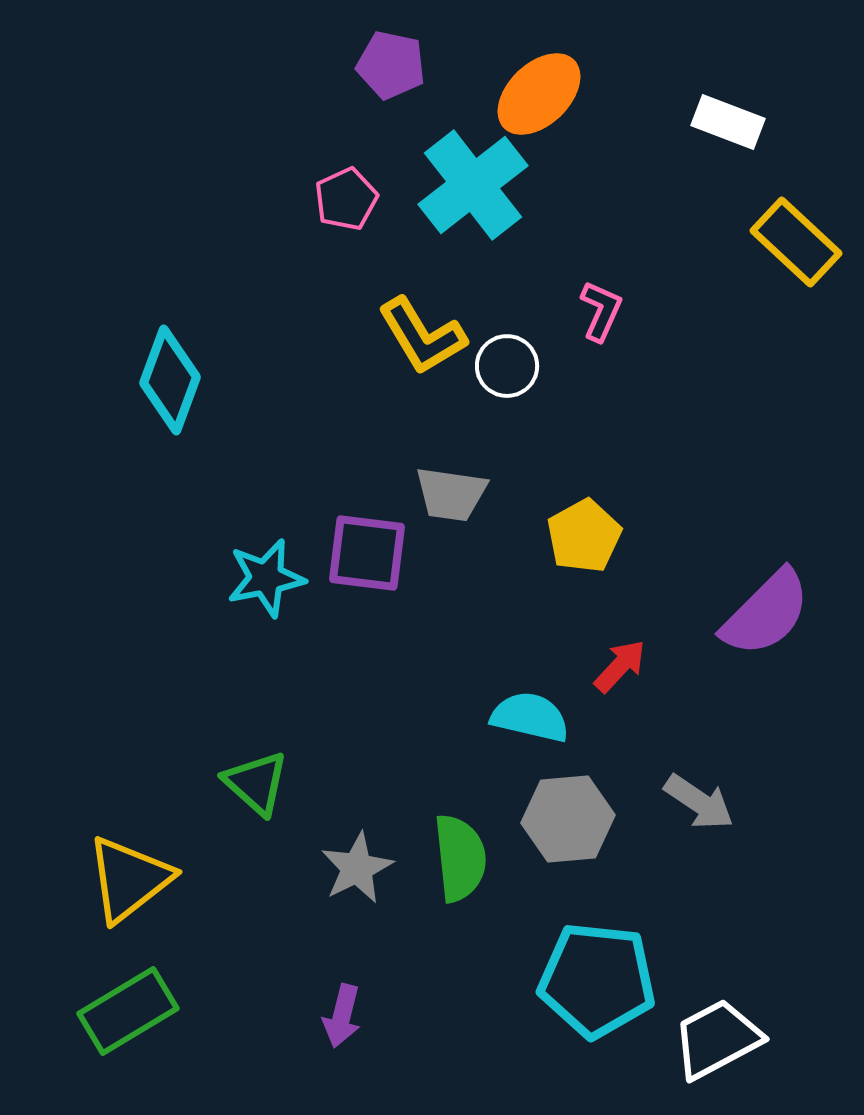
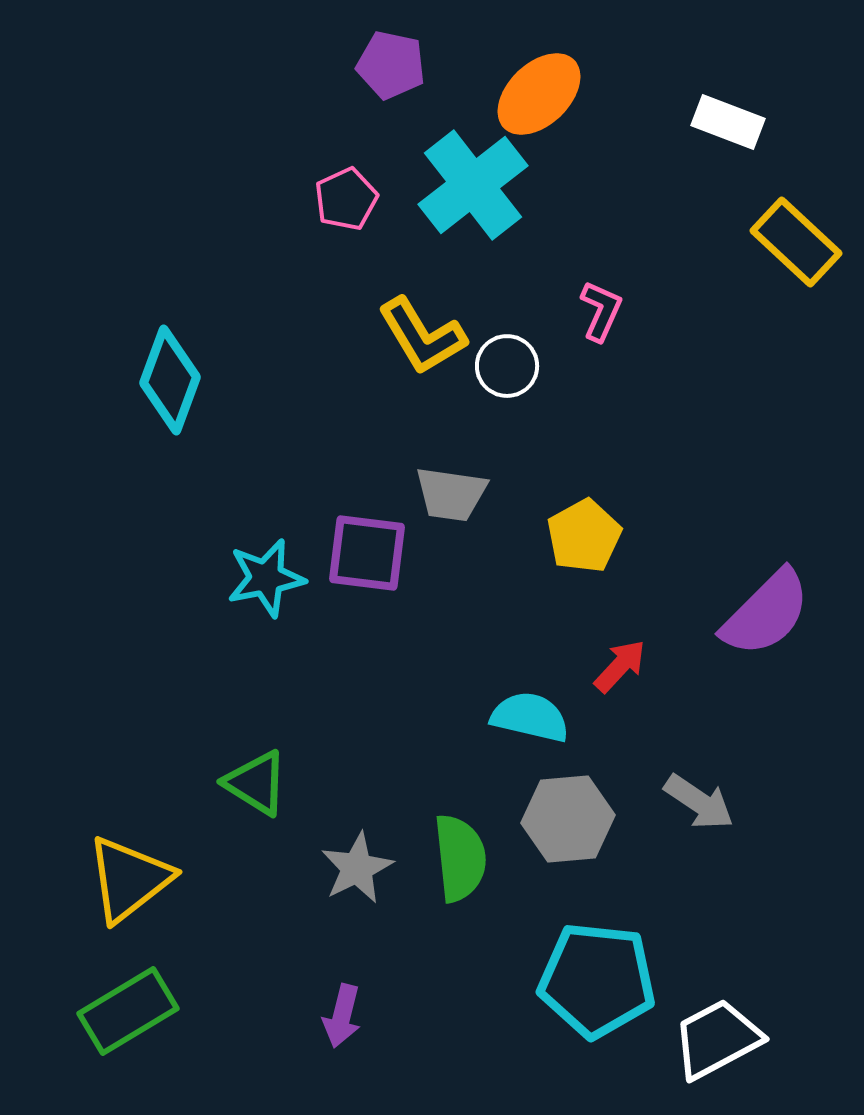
green triangle: rotated 10 degrees counterclockwise
